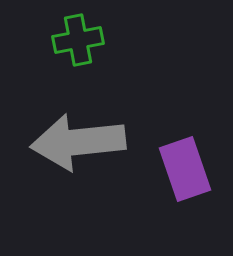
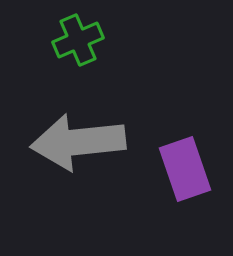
green cross: rotated 12 degrees counterclockwise
